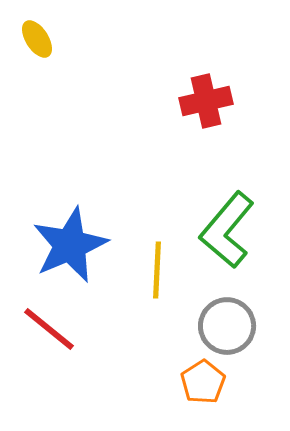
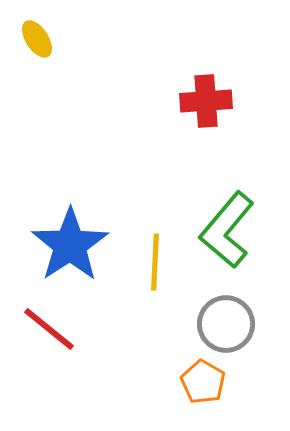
red cross: rotated 9 degrees clockwise
blue star: rotated 10 degrees counterclockwise
yellow line: moved 2 px left, 8 px up
gray circle: moved 1 px left, 2 px up
orange pentagon: rotated 9 degrees counterclockwise
